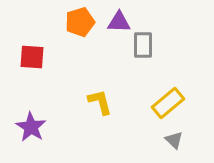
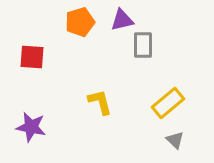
purple triangle: moved 3 px right, 2 px up; rotated 15 degrees counterclockwise
purple star: rotated 20 degrees counterclockwise
gray triangle: moved 1 px right
